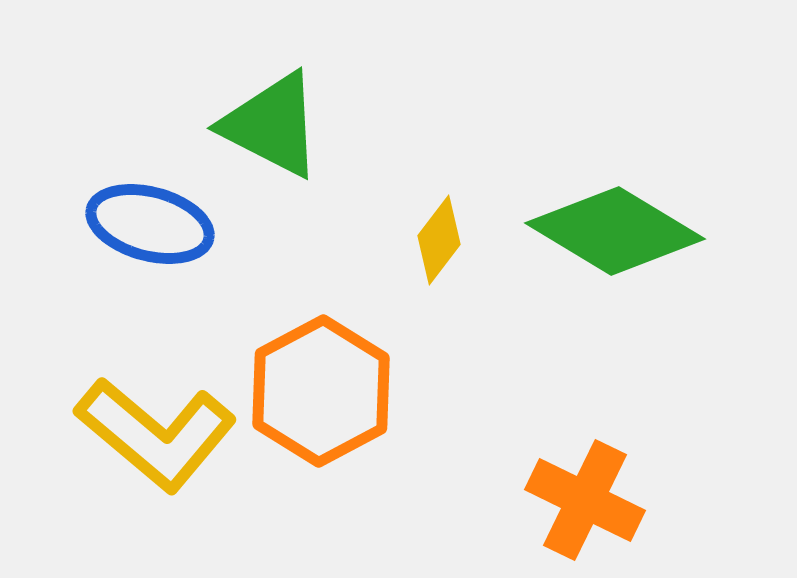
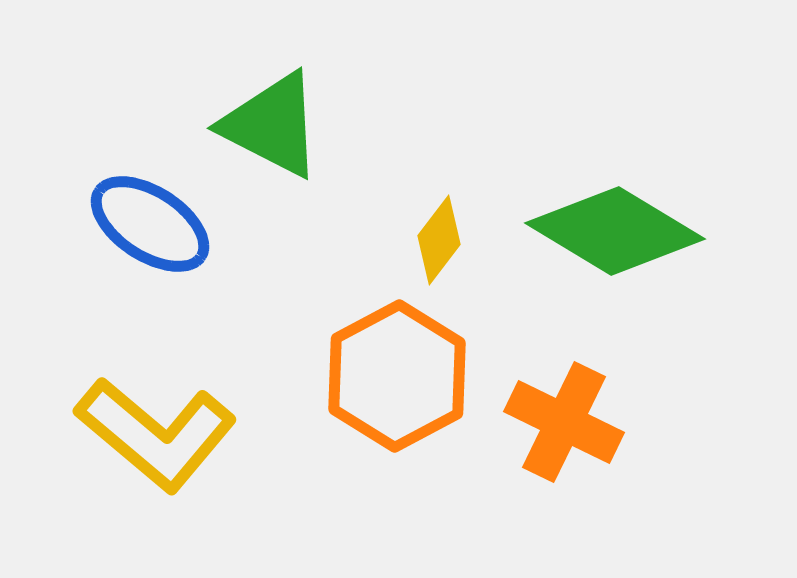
blue ellipse: rotated 18 degrees clockwise
orange hexagon: moved 76 px right, 15 px up
orange cross: moved 21 px left, 78 px up
